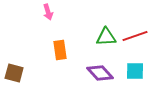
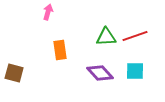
pink arrow: rotated 147 degrees counterclockwise
